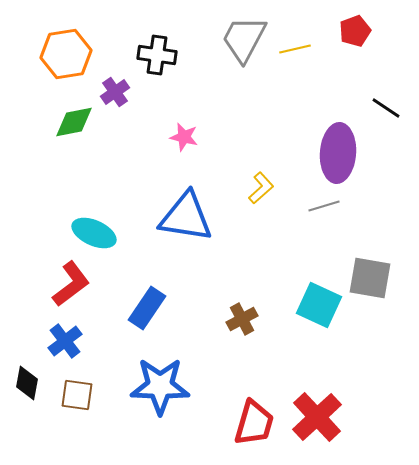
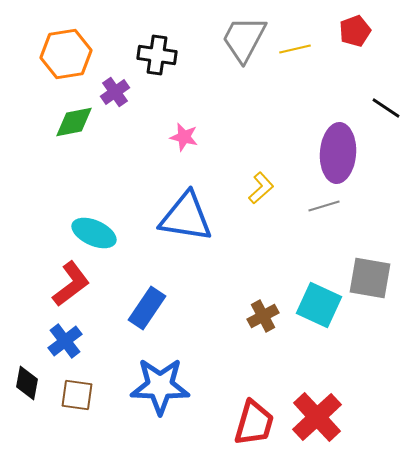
brown cross: moved 21 px right, 3 px up
